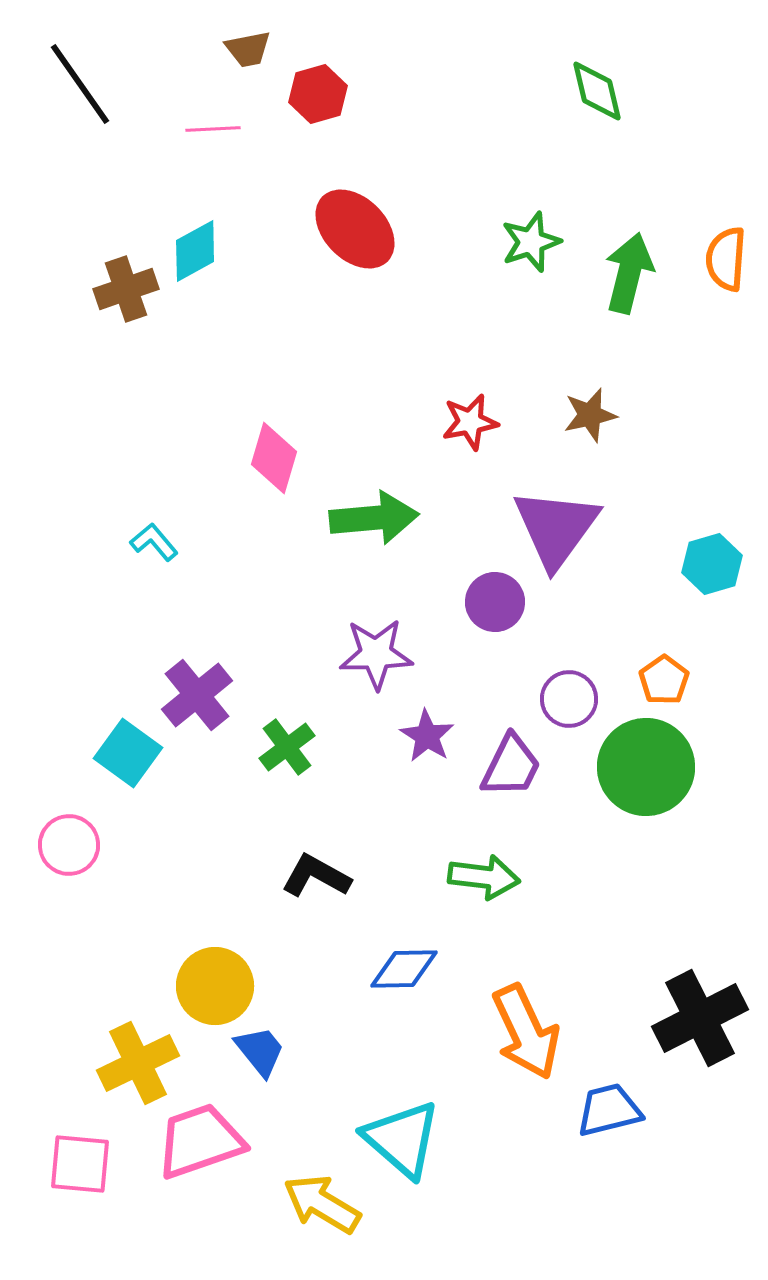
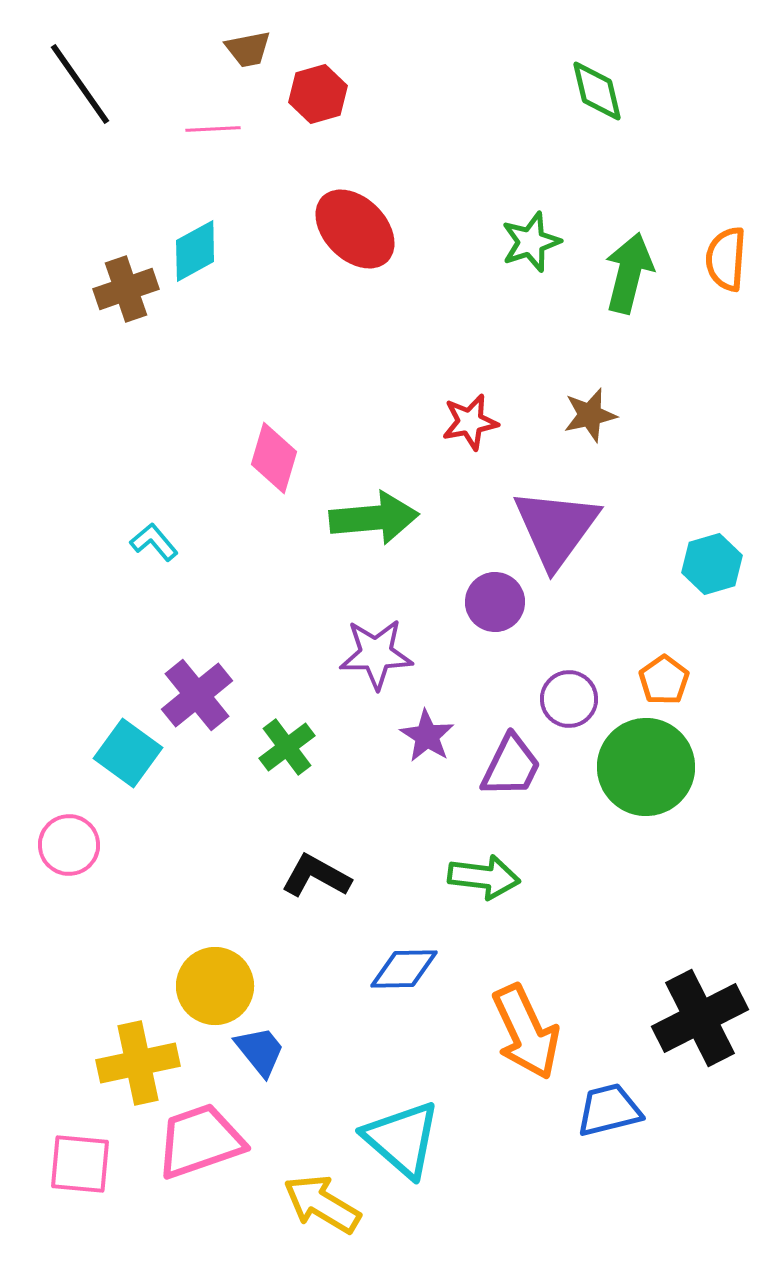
yellow cross at (138, 1063): rotated 14 degrees clockwise
